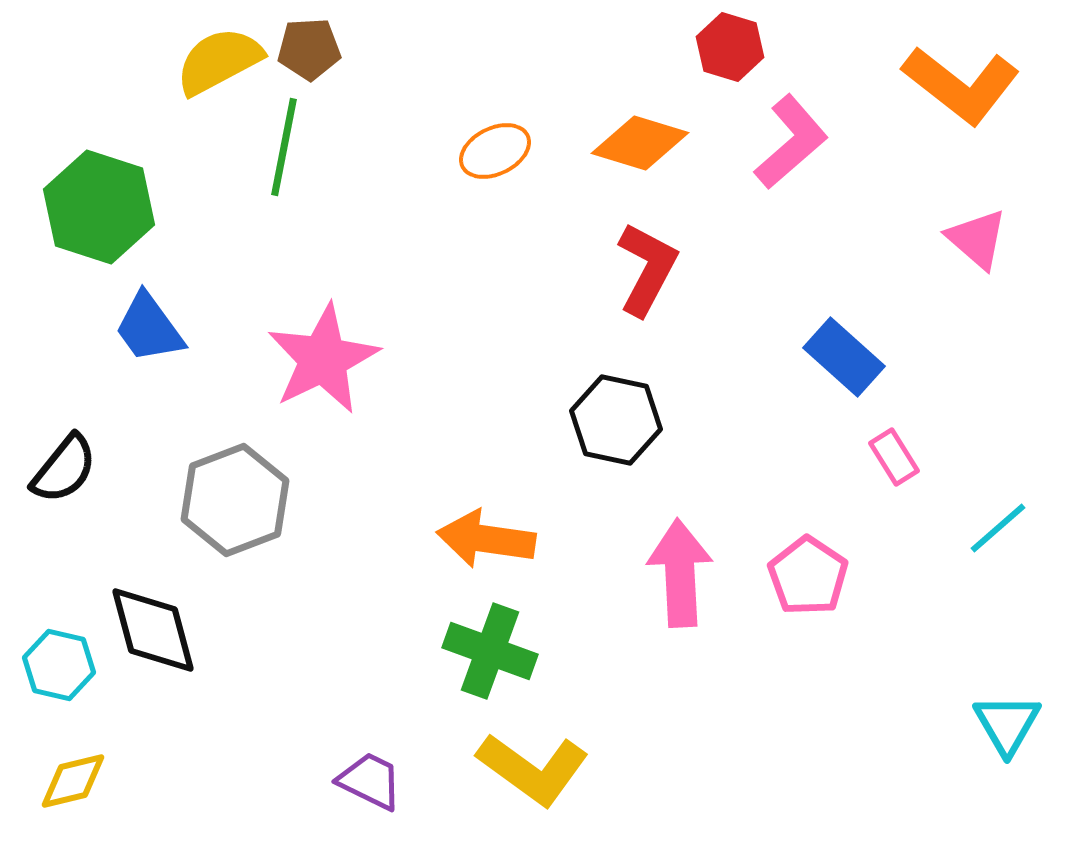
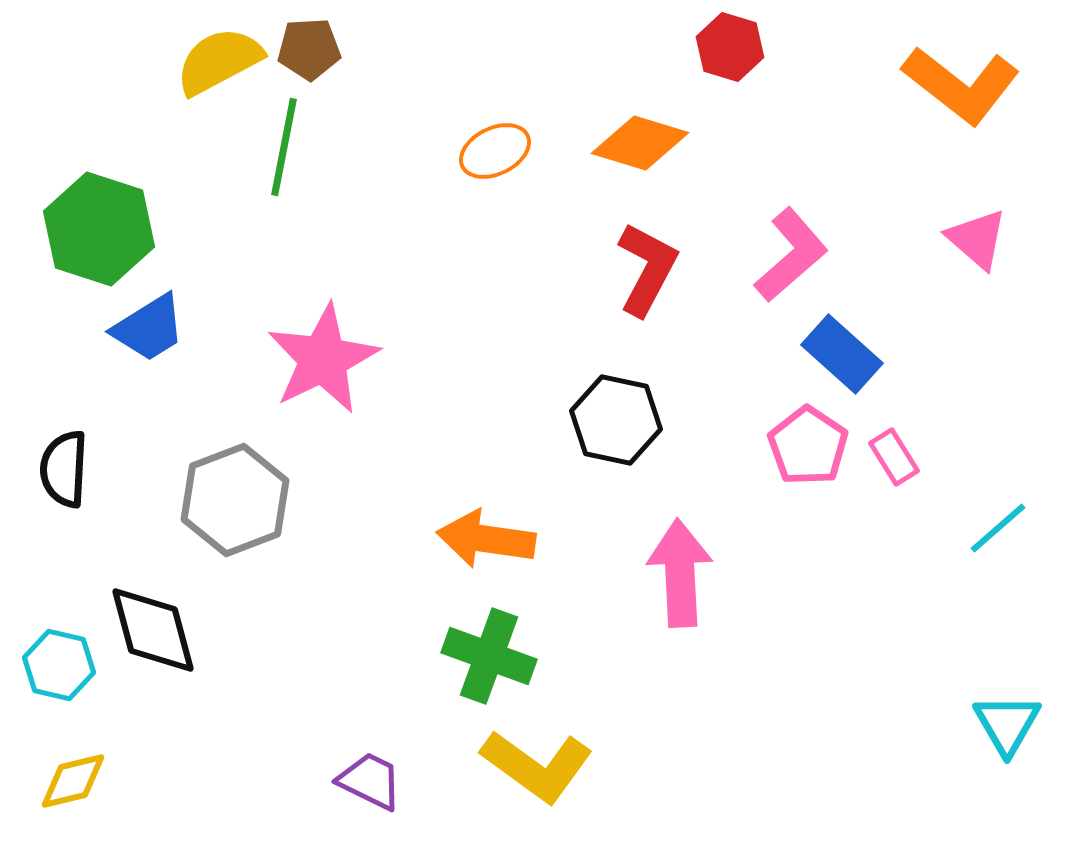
pink L-shape: moved 113 px down
green hexagon: moved 22 px down
blue trapezoid: rotated 86 degrees counterclockwise
blue rectangle: moved 2 px left, 3 px up
black semicircle: rotated 144 degrees clockwise
pink pentagon: moved 130 px up
green cross: moved 1 px left, 5 px down
yellow L-shape: moved 4 px right, 3 px up
